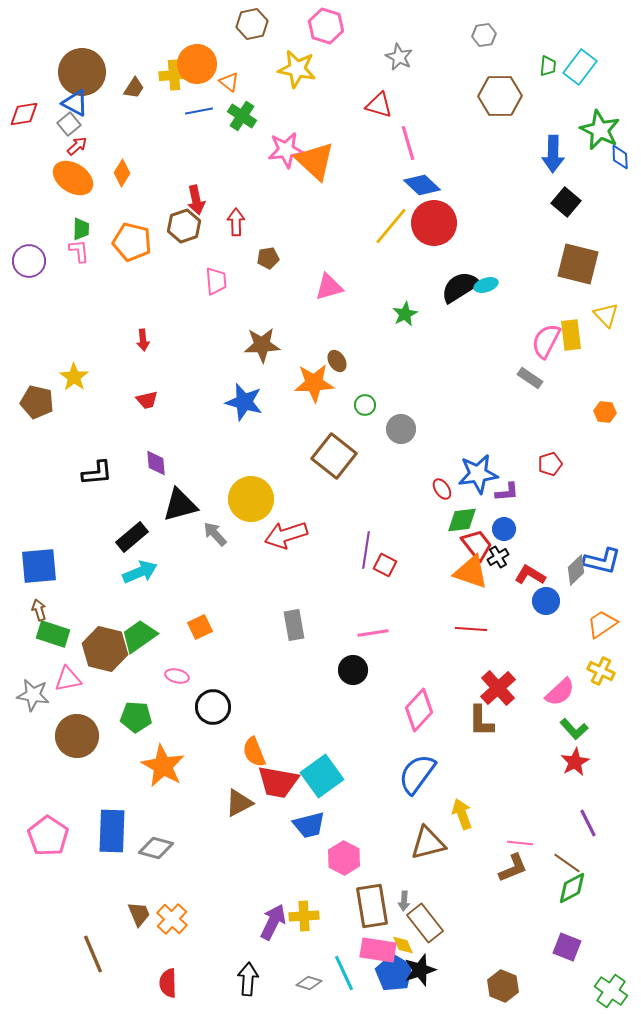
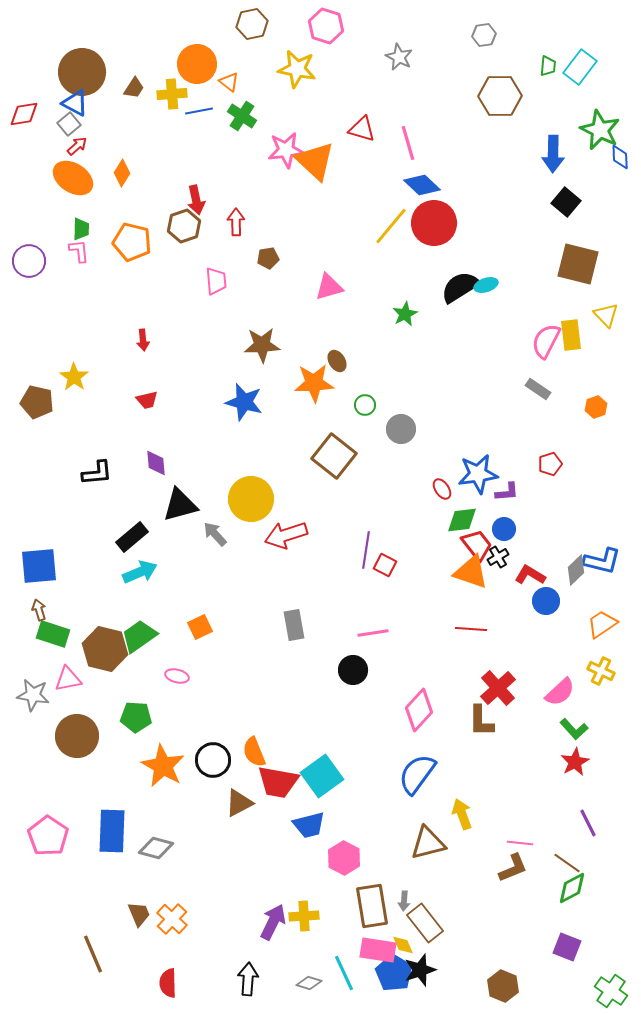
yellow cross at (174, 75): moved 2 px left, 19 px down
red triangle at (379, 105): moved 17 px left, 24 px down
gray rectangle at (530, 378): moved 8 px right, 11 px down
orange hexagon at (605, 412): moved 9 px left, 5 px up; rotated 25 degrees counterclockwise
black circle at (213, 707): moved 53 px down
